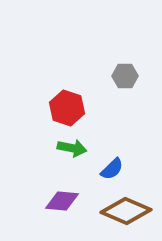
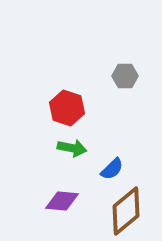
brown diamond: rotated 63 degrees counterclockwise
